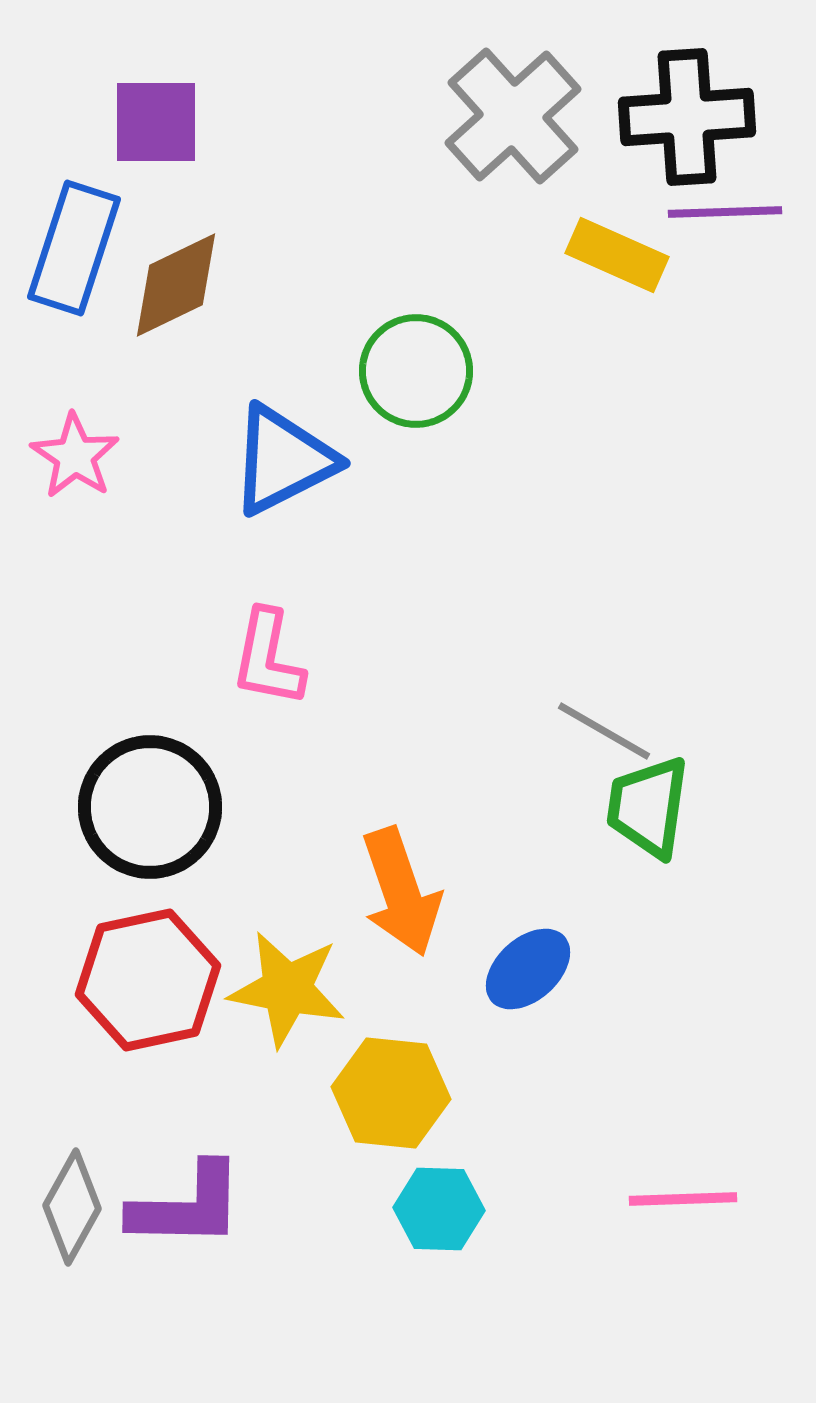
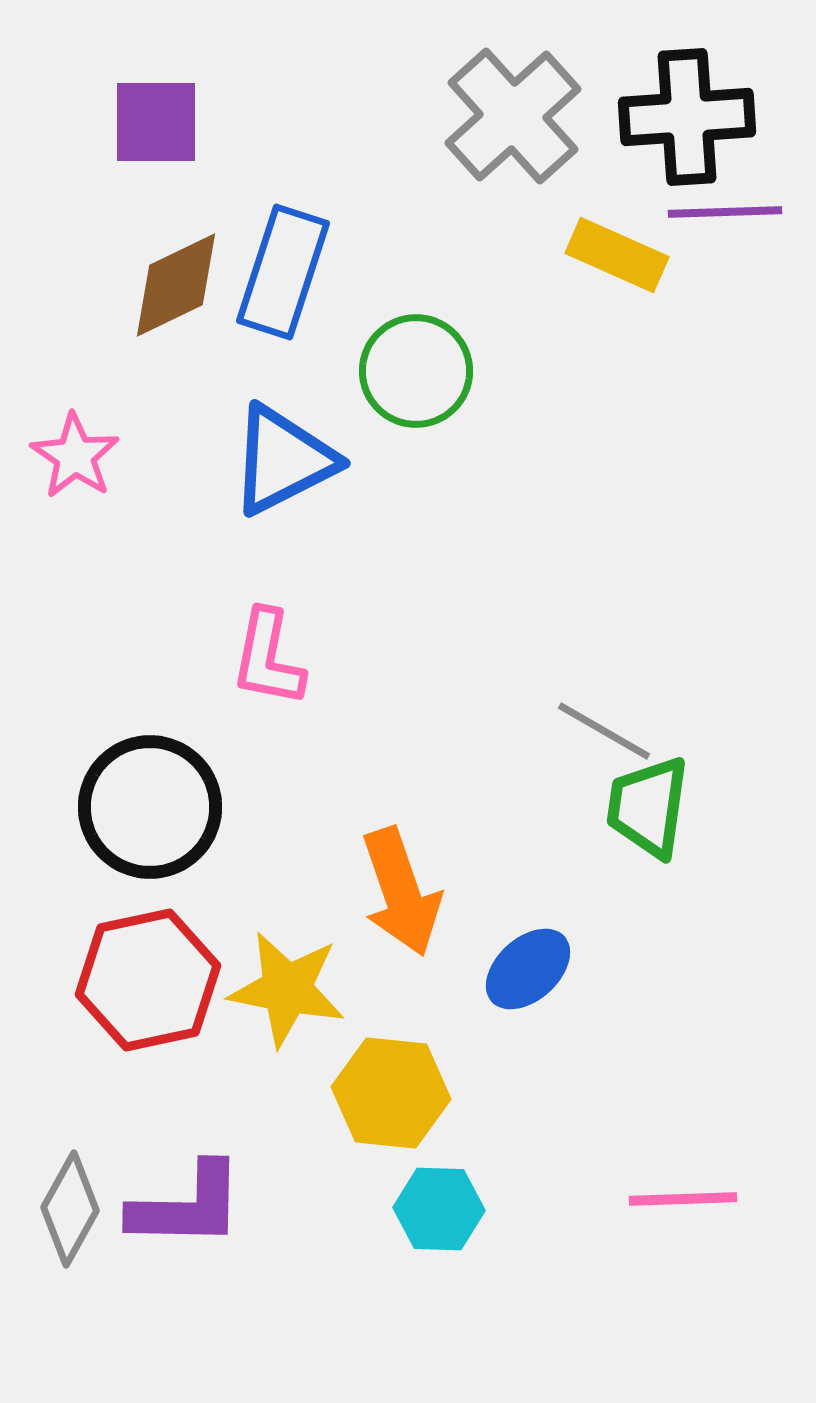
blue rectangle: moved 209 px right, 24 px down
gray diamond: moved 2 px left, 2 px down
